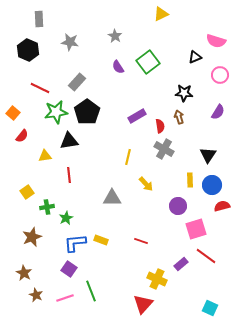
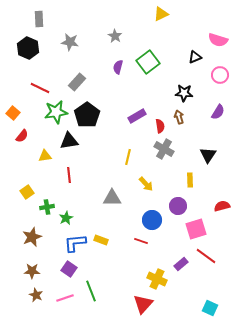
pink semicircle at (216, 41): moved 2 px right, 1 px up
black hexagon at (28, 50): moved 2 px up
purple semicircle at (118, 67): rotated 48 degrees clockwise
black pentagon at (87, 112): moved 3 px down
blue circle at (212, 185): moved 60 px left, 35 px down
brown star at (24, 273): moved 8 px right, 2 px up; rotated 28 degrees counterclockwise
